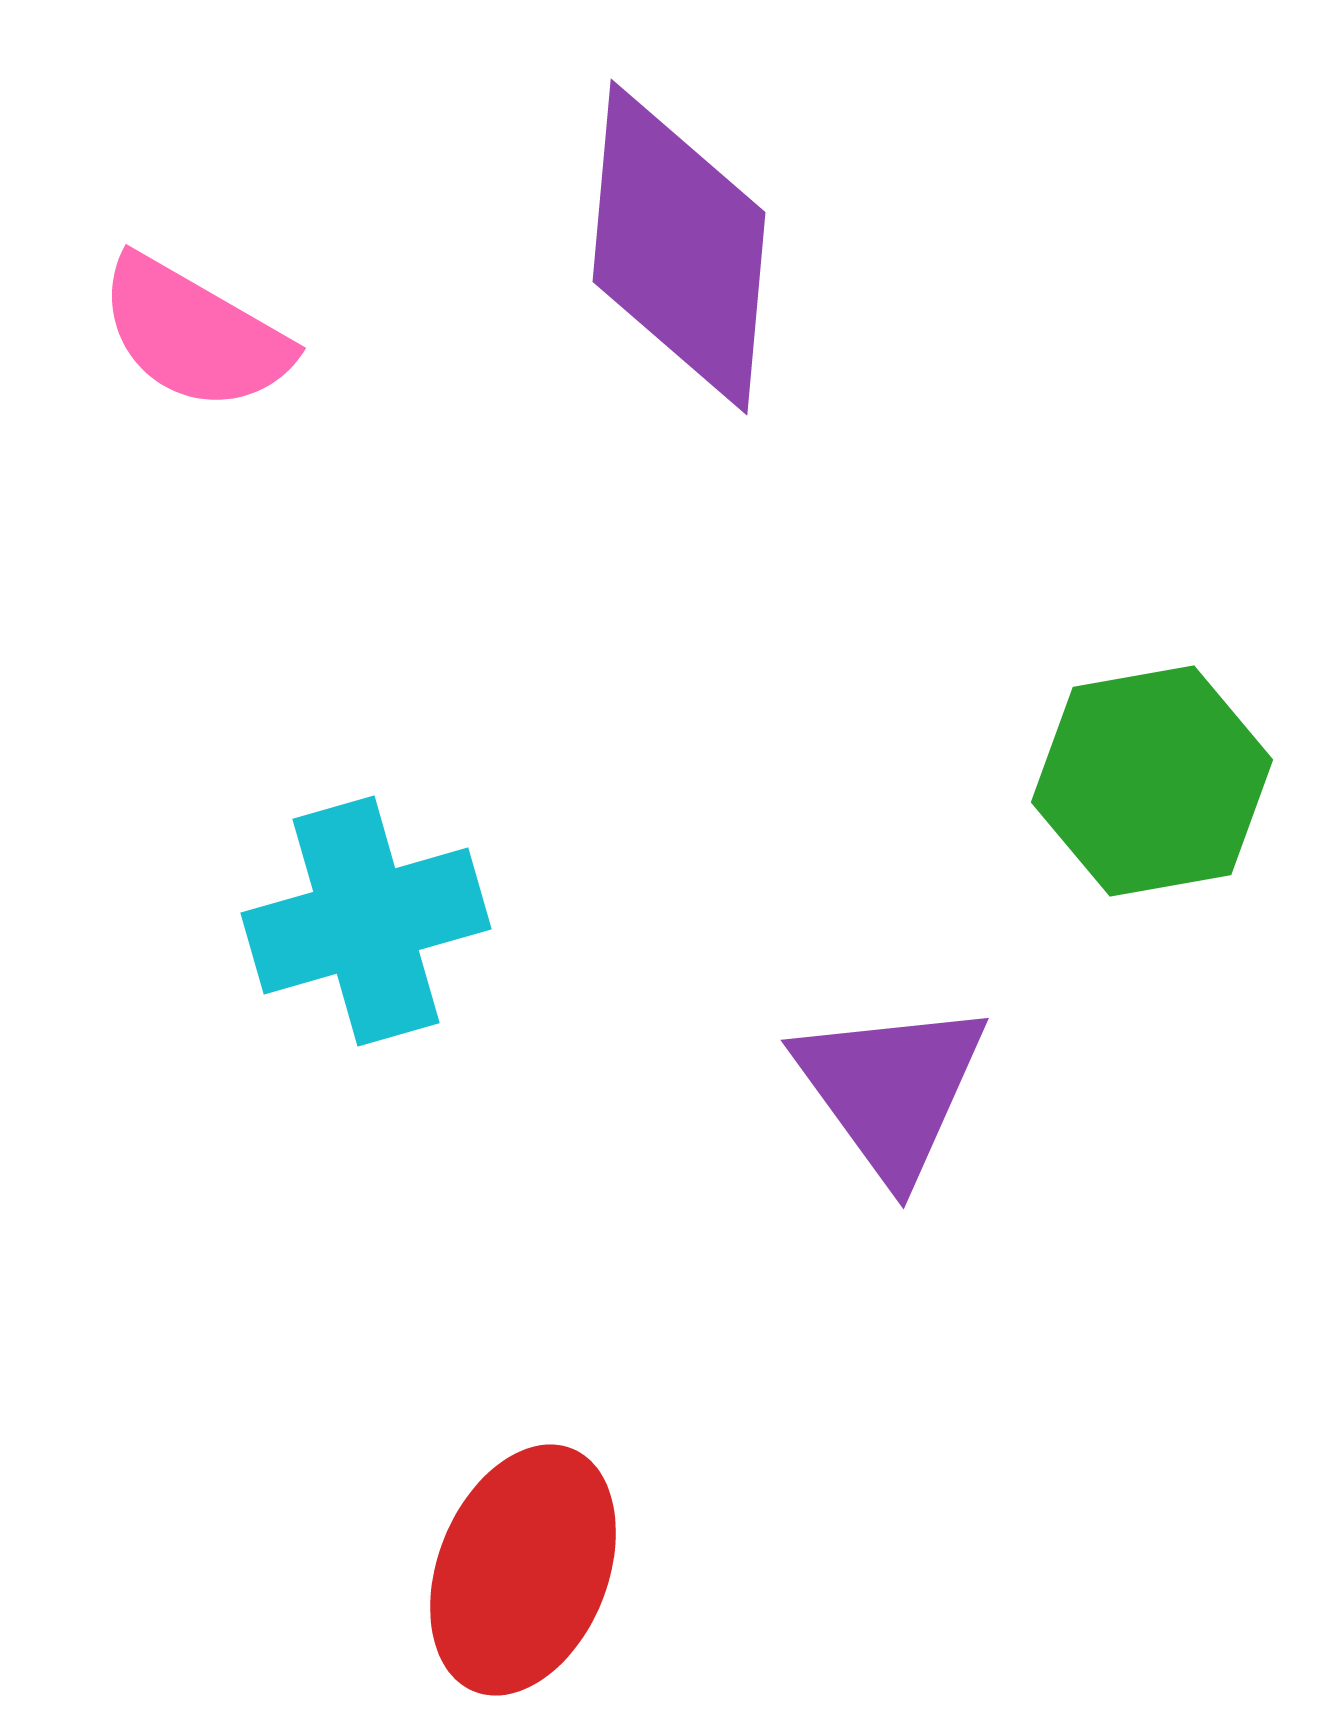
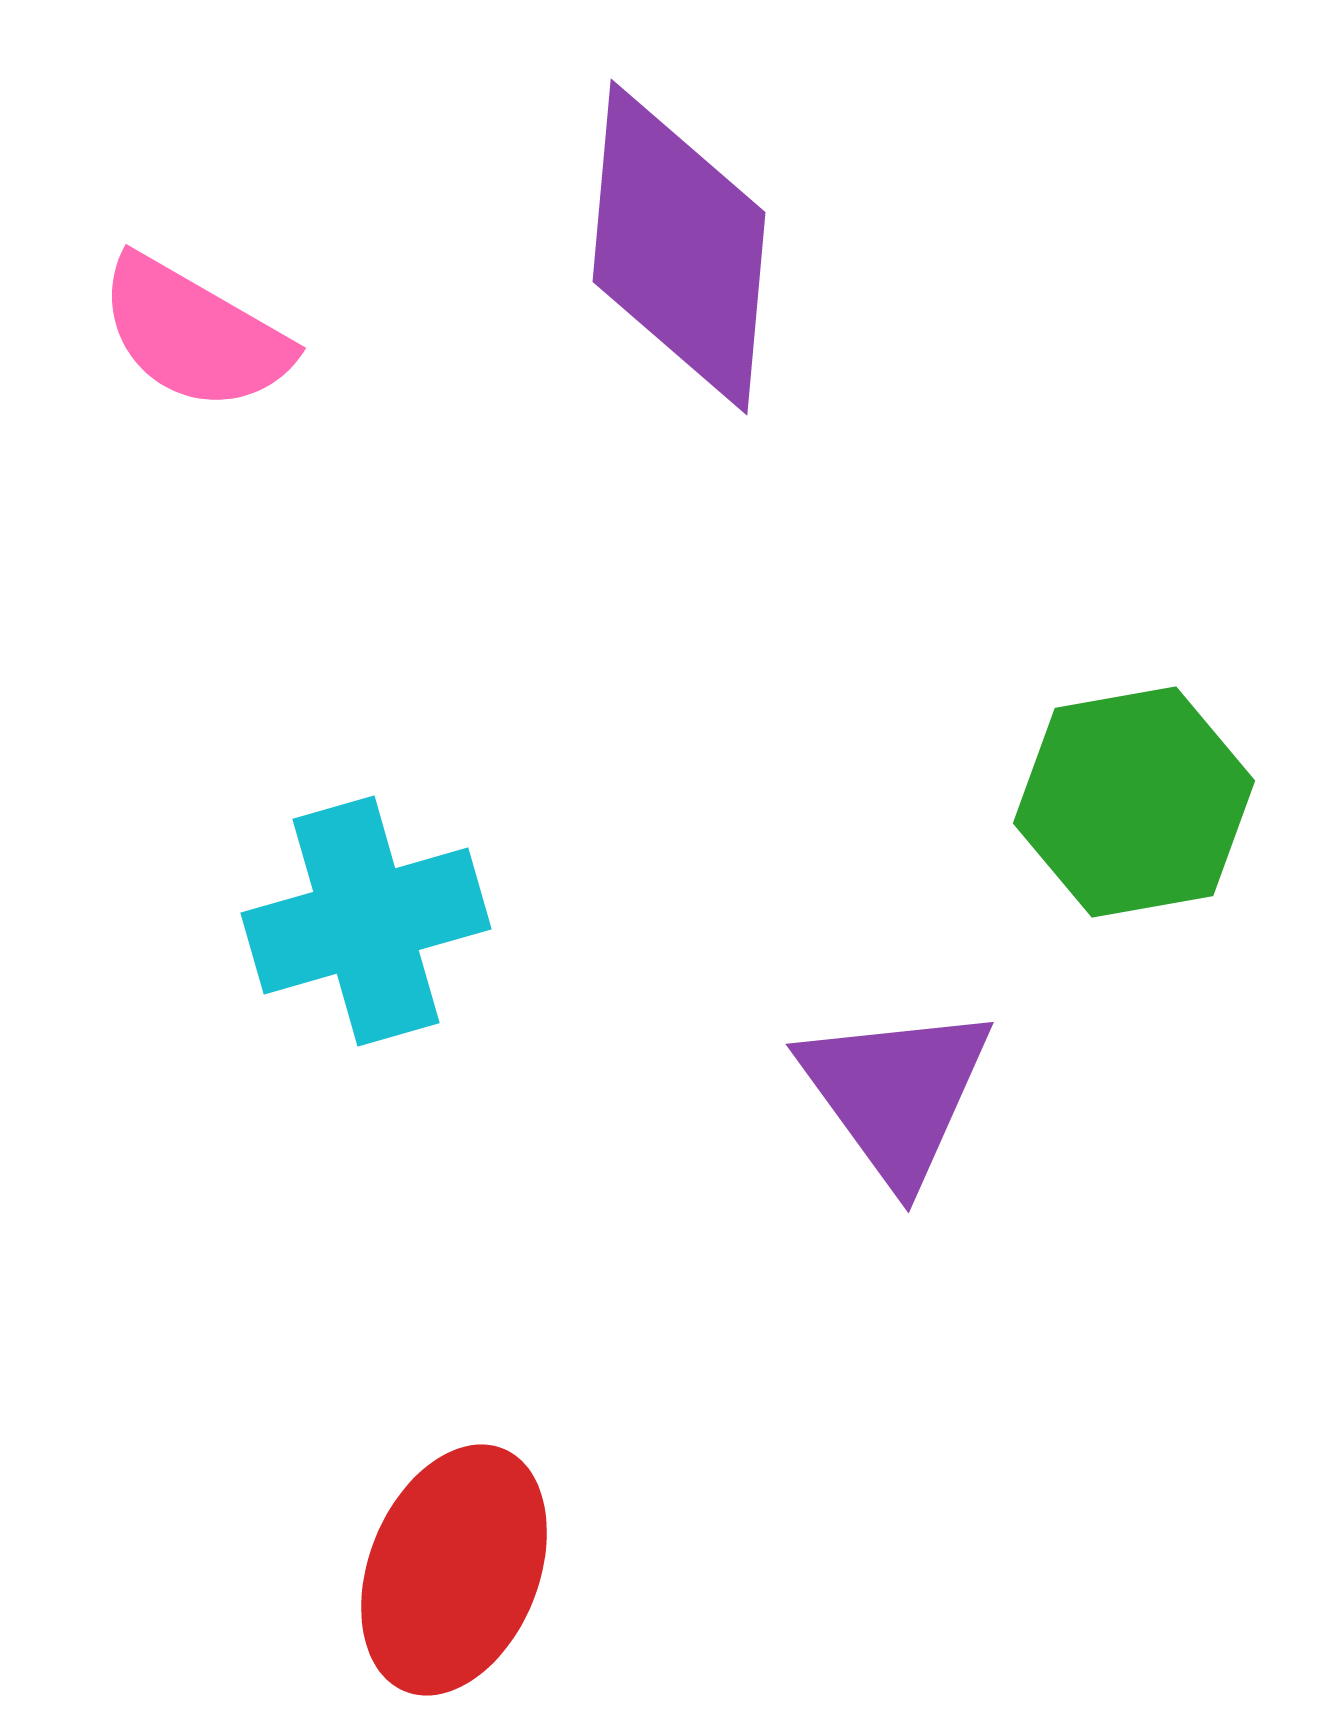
green hexagon: moved 18 px left, 21 px down
purple triangle: moved 5 px right, 4 px down
red ellipse: moved 69 px left
